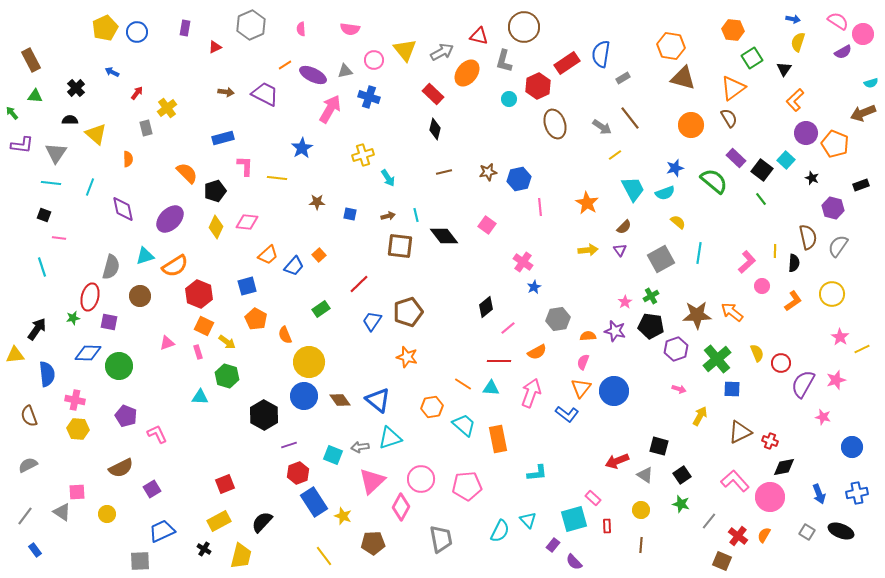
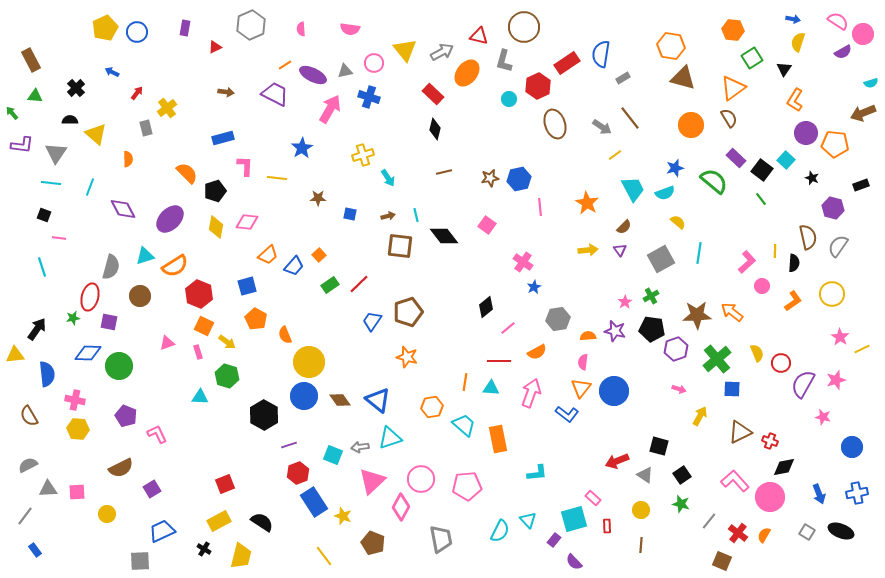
pink circle at (374, 60): moved 3 px down
purple trapezoid at (265, 94): moved 10 px right
orange L-shape at (795, 100): rotated 15 degrees counterclockwise
orange pentagon at (835, 144): rotated 16 degrees counterclockwise
brown star at (488, 172): moved 2 px right, 6 px down
brown star at (317, 202): moved 1 px right, 4 px up
purple diamond at (123, 209): rotated 16 degrees counterclockwise
yellow diamond at (216, 227): rotated 15 degrees counterclockwise
green rectangle at (321, 309): moved 9 px right, 24 px up
black pentagon at (651, 326): moved 1 px right, 3 px down
pink semicircle at (583, 362): rotated 14 degrees counterclockwise
orange line at (463, 384): moved 2 px right, 2 px up; rotated 66 degrees clockwise
brown semicircle at (29, 416): rotated 10 degrees counterclockwise
gray triangle at (62, 512): moved 14 px left, 23 px up; rotated 36 degrees counterclockwise
black semicircle at (262, 522): rotated 80 degrees clockwise
red cross at (738, 536): moved 3 px up
brown pentagon at (373, 543): rotated 25 degrees clockwise
purple rectangle at (553, 545): moved 1 px right, 5 px up
